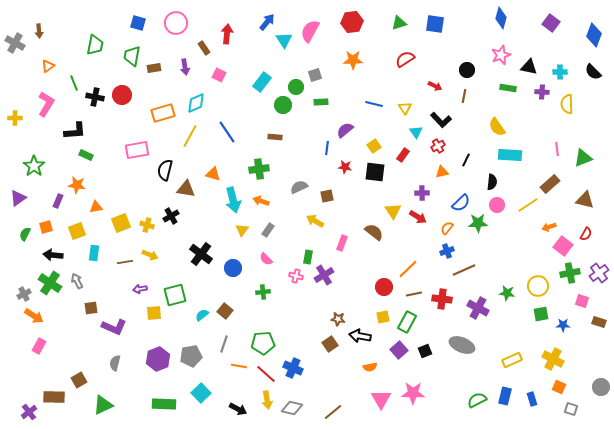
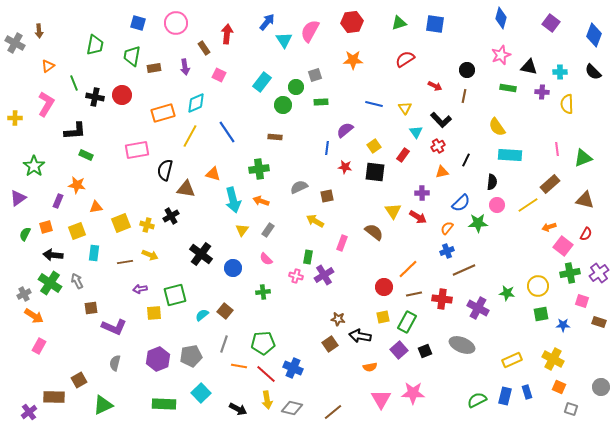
blue rectangle at (532, 399): moved 5 px left, 7 px up
